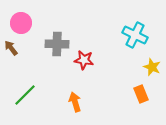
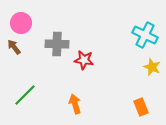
cyan cross: moved 10 px right
brown arrow: moved 3 px right, 1 px up
orange rectangle: moved 13 px down
orange arrow: moved 2 px down
